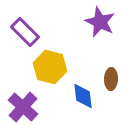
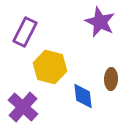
purple rectangle: rotated 72 degrees clockwise
